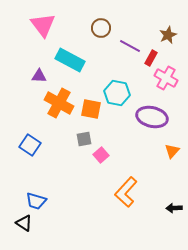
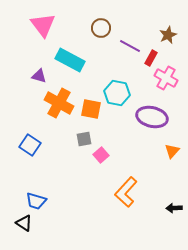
purple triangle: rotated 14 degrees clockwise
